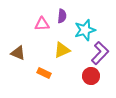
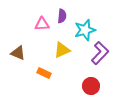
red circle: moved 10 px down
